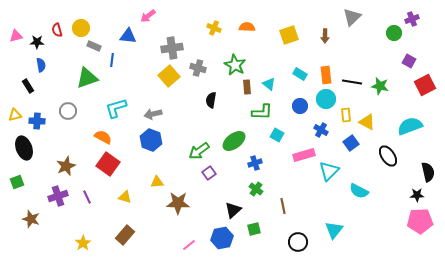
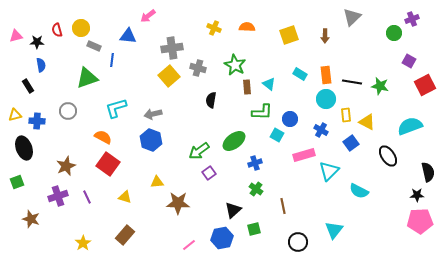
blue circle at (300, 106): moved 10 px left, 13 px down
